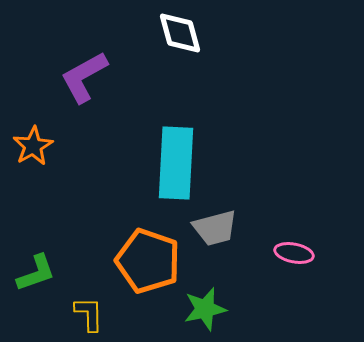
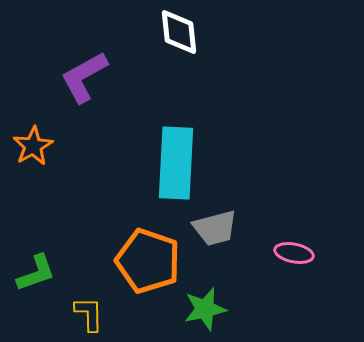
white diamond: moved 1 px left, 1 px up; rotated 9 degrees clockwise
